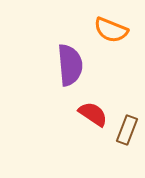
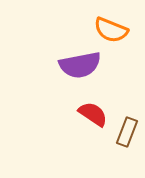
purple semicircle: moved 10 px right; rotated 84 degrees clockwise
brown rectangle: moved 2 px down
